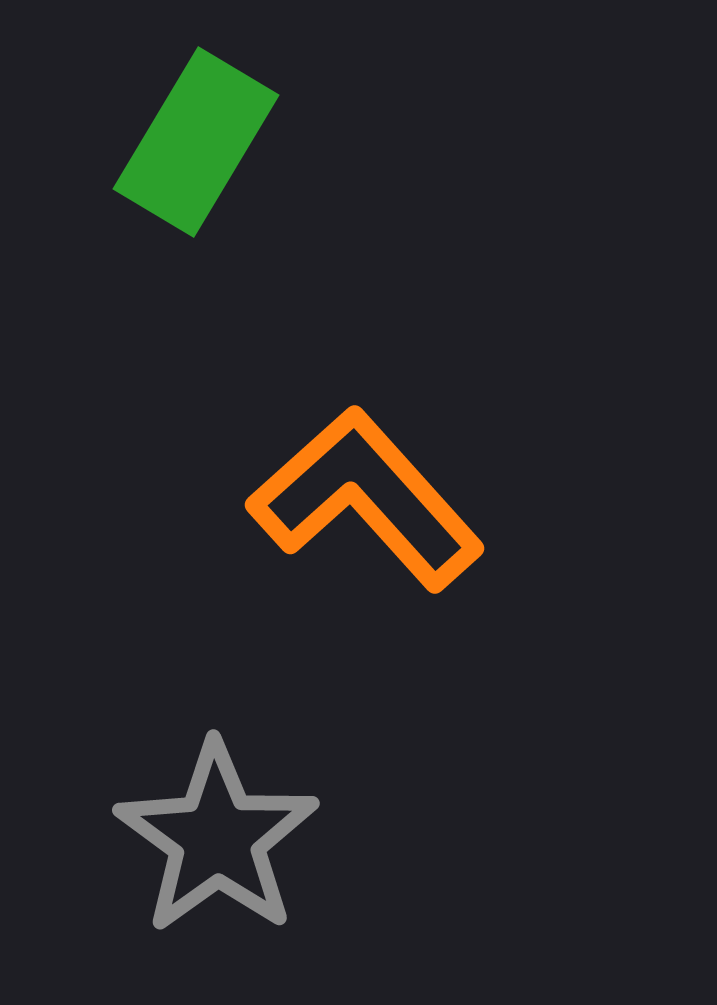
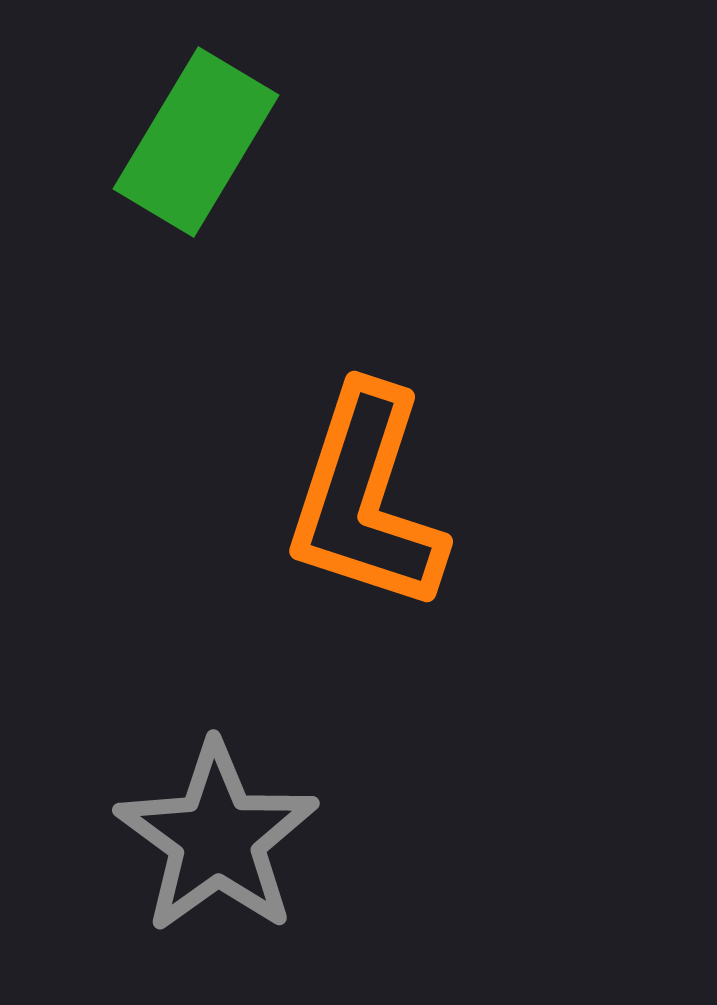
orange L-shape: rotated 120 degrees counterclockwise
